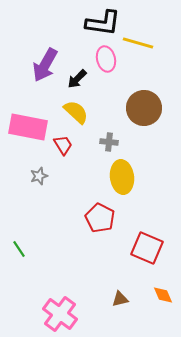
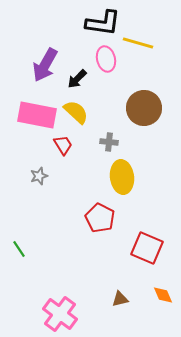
pink rectangle: moved 9 px right, 12 px up
